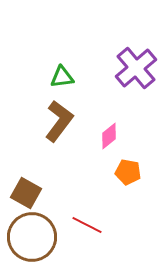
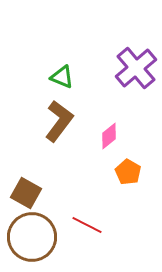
green triangle: rotated 30 degrees clockwise
orange pentagon: rotated 20 degrees clockwise
